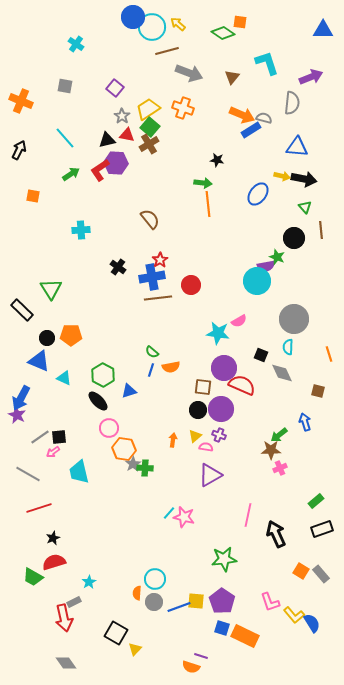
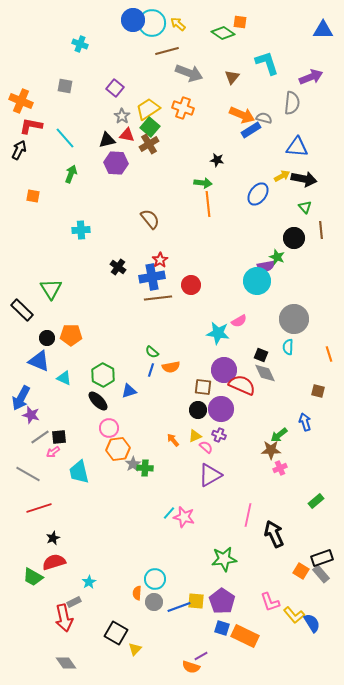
blue circle at (133, 17): moved 3 px down
cyan circle at (152, 27): moved 4 px up
cyan cross at (76, 44): moved 4 px right; rotated 14 degrees counterclockwise
red L-shape at (100, 170): moved 69 px left, 44 px up; rotated 45 degrees clockwise
green arrow at (71, 174): rotated 36 degrees counterclockwise
yellow arrow at (282, 176): rotated 42 degrees counterclockwise
purple circle at (224, 368): moved 2 px down
gray diamond at (282, 373): moved 17 px left
purple star at (17, 415): moved 14 px right; rotated 12 degrees counterclockwise
yellow triangle at (195, 436): rotated 16 degrees clockwise
orange arrow at (173, 440): rotated 48 degrees counterclockwise
pink semicircle at (206, 447): rotated 32 degrees clockwise
orange hexagon at (124, 449): moved 6 px left; rotated 15 degrees counterclockwise
black rectangle at (322, 529): moved 29 px down
black arrow at (276, 534): moved 2 px left
purple line at (201, 656): rotated 48 degrees counterclockwise
